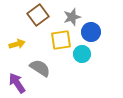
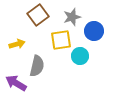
blue circle: moved 3 px right, 1 px up
cyan circle: moved 2 px left, 2 px down
gray semicircle: moved 3 px left, 2 px up; rotated 70 degrees clockwise
purple arrow: moved 1 px left; rotated 25 degrees counterclockwise
